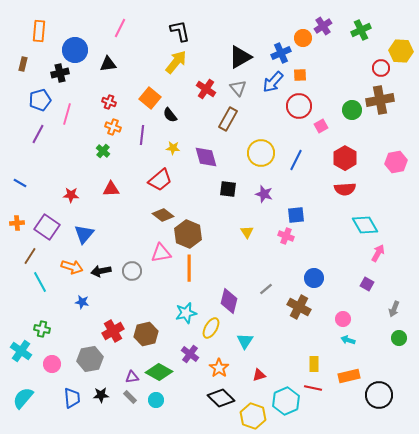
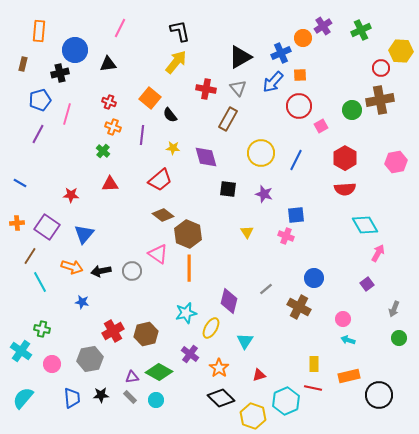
red cross at (206, 89): rotated 24 degrees counterclockwise
red triangle at (111, 189): moved 1 px left, 5 px up
pink triangle at (161, 253): moved 3 px left, 1 px down; rotated 45 degrees clockwise
purple square at (367, 284): rotated 24 degrees clockwise
